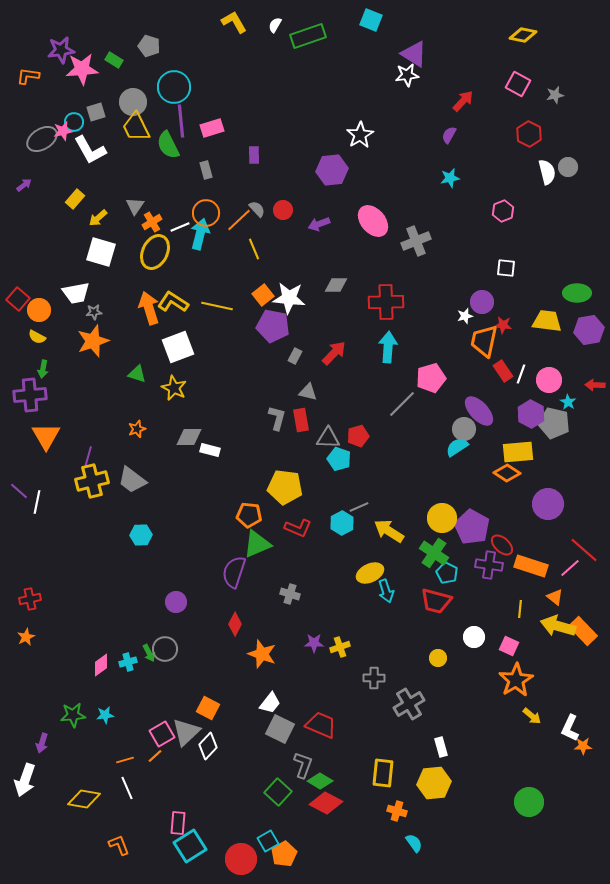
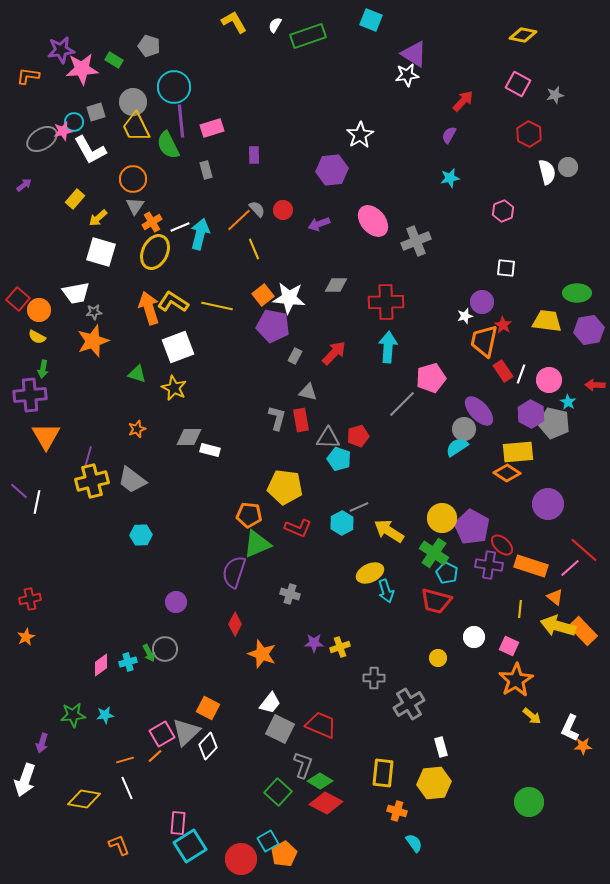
orange circle at (206, 213): moved 73 px left, 34 px up
red star at (503, 325): rotated 24 degrees clockwise
